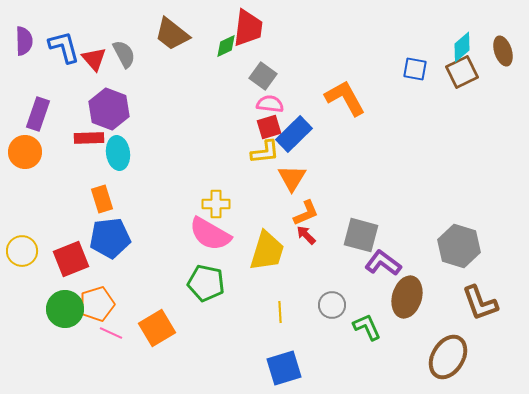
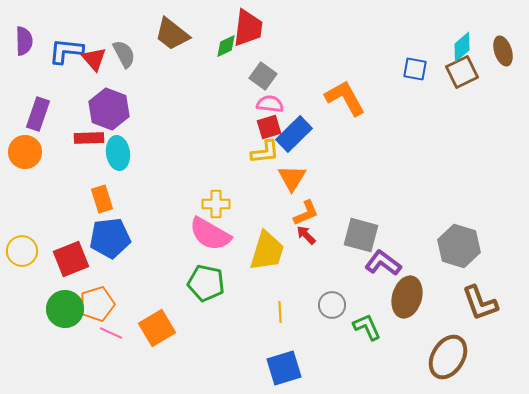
blue L-shape at (64, 47): moved 2 px right, 4 px down; rotated 69 degrees counterclockwise
